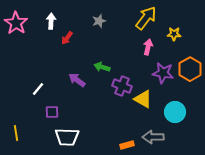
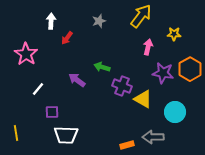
yellow arrow: moved 5 px left, 2 px up
pink star: moved 10 px right, 31 px down
white trapezoid: moved 1 px left, 2 px up
